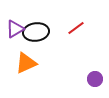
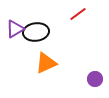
red line: moved 2 px right, 14 px up
orange triangle: moved 20 px right
